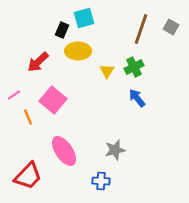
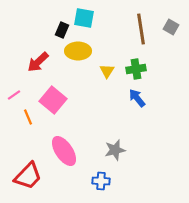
cyan square: rotated 25 degrees clockwise
brown line: rotated 28 degrees counterclockwise
green cross: moved 2 px right, 2 px down; rotated 18 degrees clockwise
